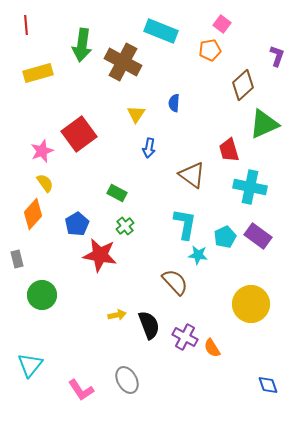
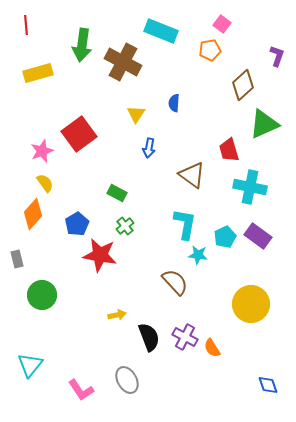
black semicircle: moved 12 px down
